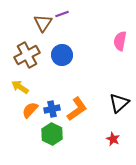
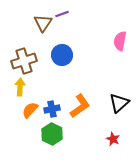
brown cross: moved 3 px left, 6 px down; rotated 10 degrees clockwise
yellow arrow: rotated 60 degrees clockwise
orange L-shape: moved 3 px right, 3 px up
